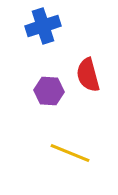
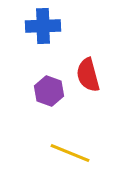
blue cross: rotated 16 degrees clockwise
purple hexagon: rotated 16 degrees clockwise
